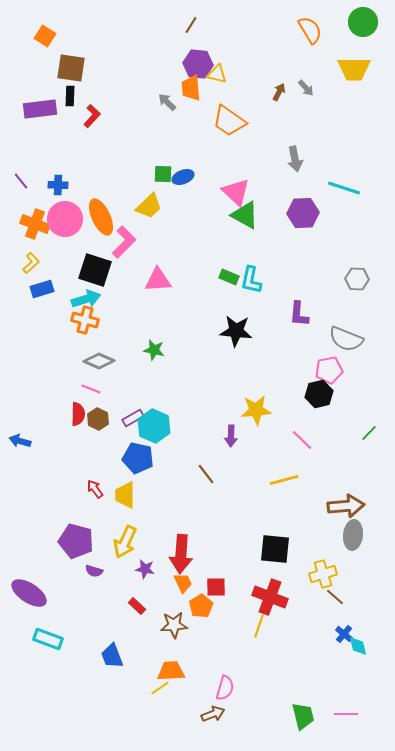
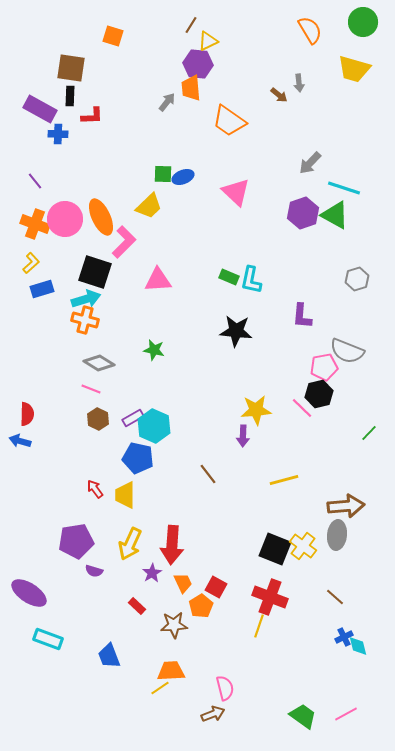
orange square at (45, 36): moved 68 px right; rotated 15 degrees counterclockwise
yellow trapezoid at (354, 69): rotated 16 degrees clockwise
yellow triangle at (217, 74): moved 9 px left, 33 px up; rotated 40 degrees counterclockwise
gray arrow at (306, 88): moved 7 px left, 5 px up; rotated 36 degrees clockwise
brown arrow at (279, 92): moved 3 px down; rotated 102 degrees clockwise
gray arrow at (167, 102): rotated 84 degrees clockwise
purple rectangle at (40, 109): rotated 36 degrees clockwise
red L-shape at (92, 116): rotated 45 degrees clockwise
gray arrow at (295, 159): moved 15 px right, 4 px down; rotated 55 degrees clockwise
purple line at (21, 181): moved 14 px right
blue cross at (58, 185): moved 51 px up
purple hexagon at (303, 213): rotated 16 degrees counterclockwise
green triangle at (245, 215): moved 90 px right
black square at (95, 270): moved 2 px down
gray hexagon at (357, 279): rotated 20 degrees counterclockwise
purple L-shape at (299, 314): moved 3 px right, 2 px down
gray semicircle at (346, 339): moved 1 px right, 12 px down
gray diamond at (99, 361): moved 2 px down; rotated 8 degrees clockwise
pink pentagon at (329, 370): moved 5 px left, 3 px up
red semicircle at (78, 414): moved 51 px left
purple arrow at (231, 436): moved 12 px right
pink line at (302, 440): moved 32 px up
brown line at (206, 474): moved 2 px right
gray ellipse at (353, 535): moved 16 px left
purple pentagon at (76, 541): rotated 24 degrees counterclockwise
yellow arrow at (125, 542): moved 5 px right, 2 px down
black square at (275, 549): rotated 16 degrees clockwise
red arrow at (181, 554): moved 9 px left, 9 px up
purple star at (145, 569): moved 7 px right, 4 px down; rotated 30 degrees clockwise
yellow cross at (323, 574): moved 20 px left, 28 px up; rotated 36 degrees counterclockwise
red square at (216, 587): rotated 30 degrees clockwise
blue cross at (344, 634): moved 3 px down; rotated 24 degrees clockwise
blue trapezoid at (112, 656): moved 3 px left
pink semicircle at (225, 688): rotated 30 degrees counterclockwise
pink line at (346, 714): rotated 30 degrees counterclockwise
green trapezoid at (303, 716): rotated 40 degrees counterclockwise
